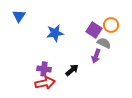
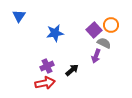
purple square: rotated 14 degrees clockwise
purple cross: moved 3 px right, 3 px up; rotated 32 degrees counterclockwise
